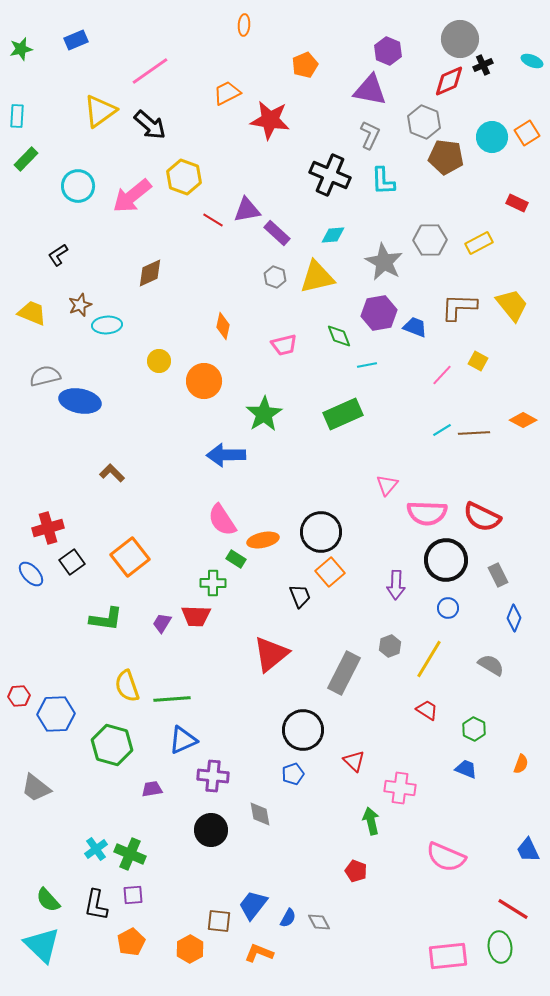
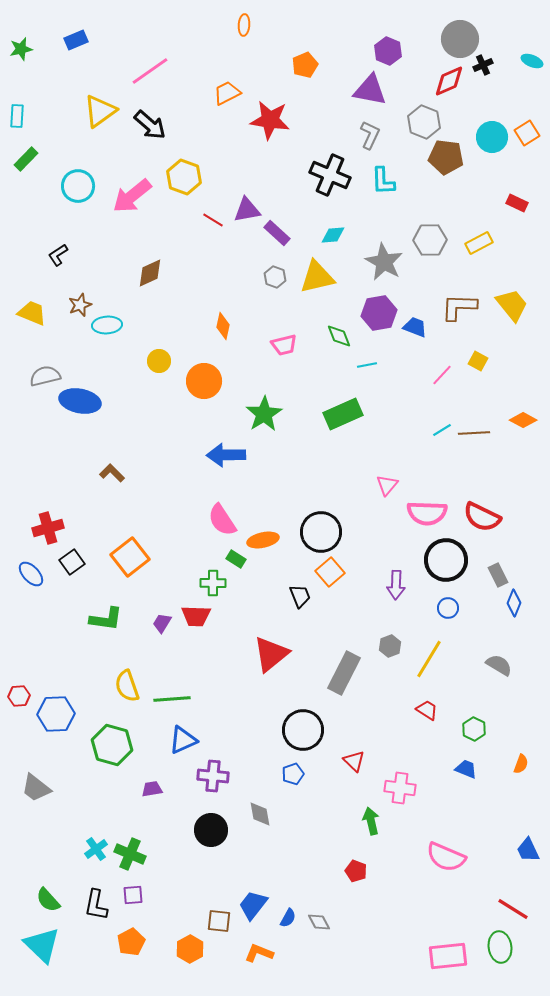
blue diamond at (514, 618): moved 15 px up
gray semicircle at (491, 665): moved 8 px right
